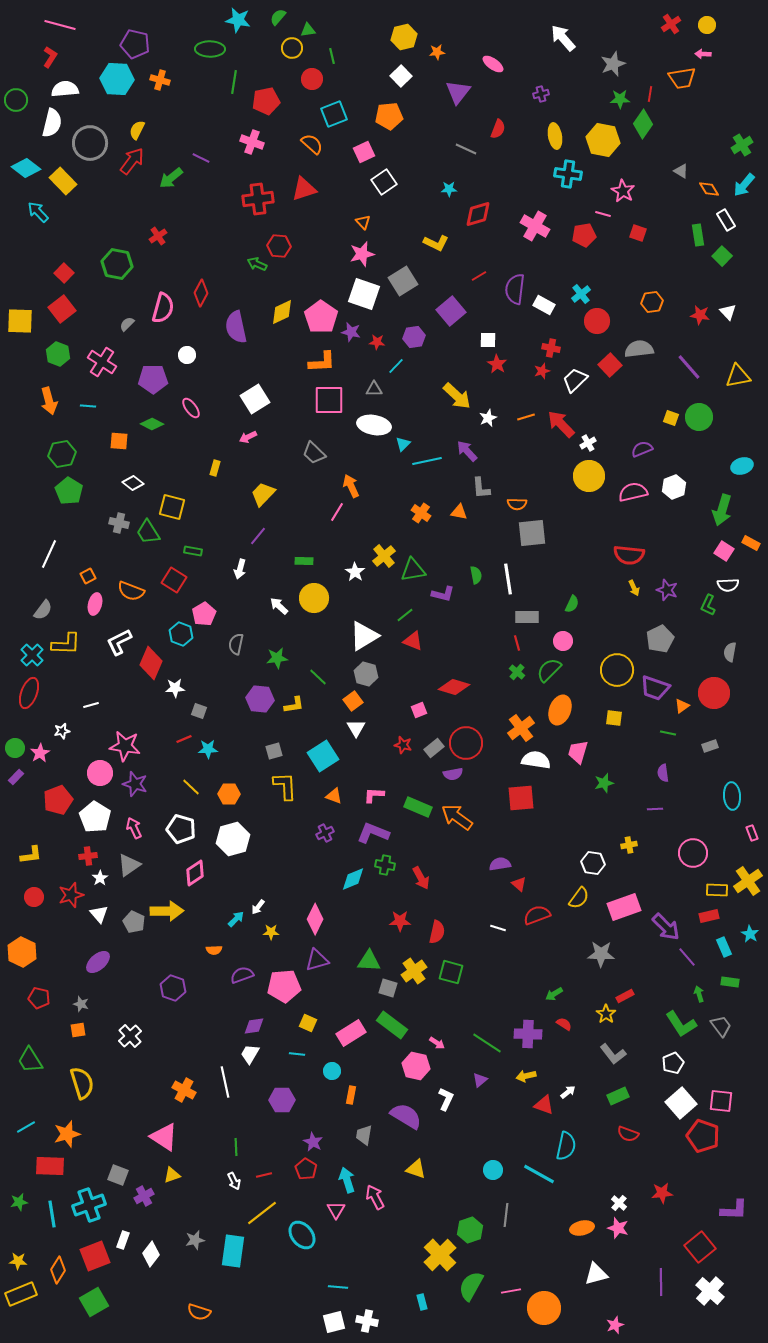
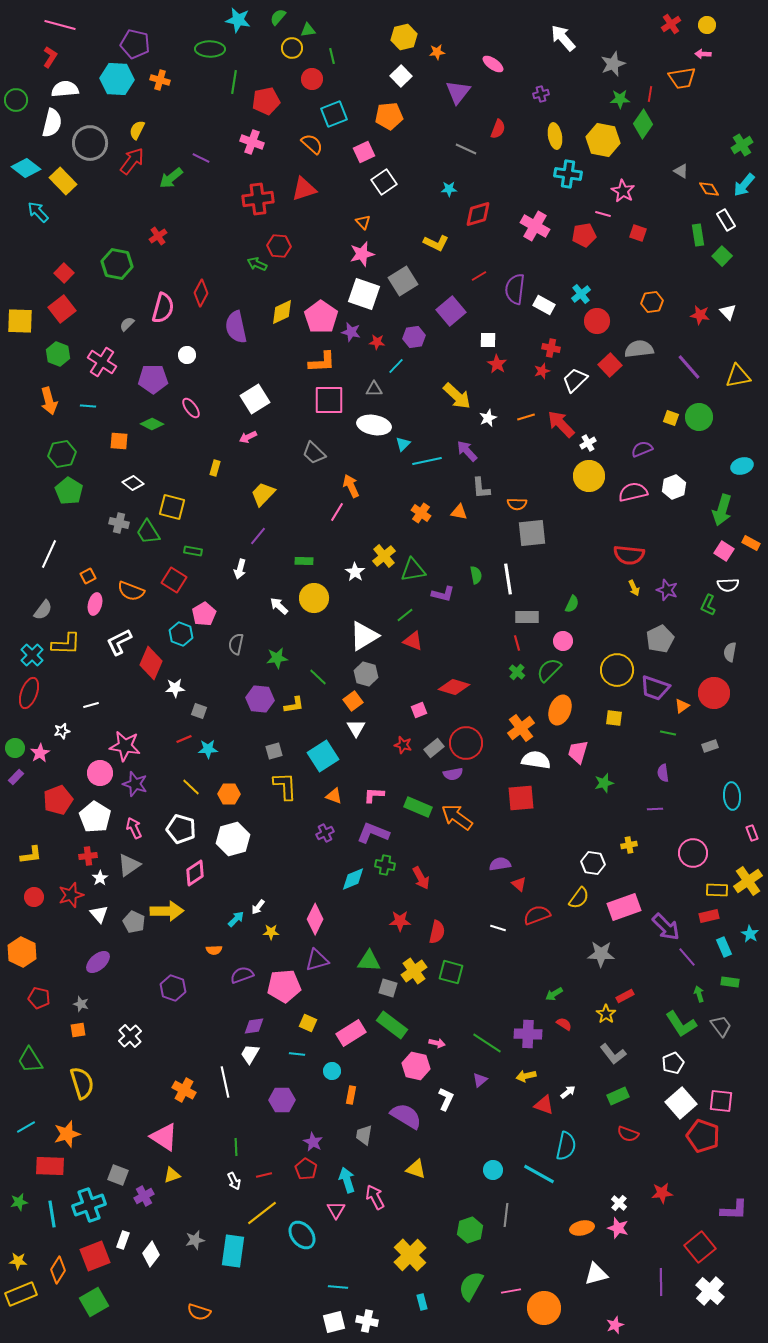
pink arrow at (437, 1043): rotated 21 degrees counterclockwise
yellow cross at (440, 1255): moved 30 px left
